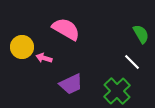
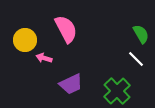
pink semicircle: rotated 32 degrees clockwise
yellow circle: moved 3 px right, 7 px up
white line: moved 4 px right, 3 px up
